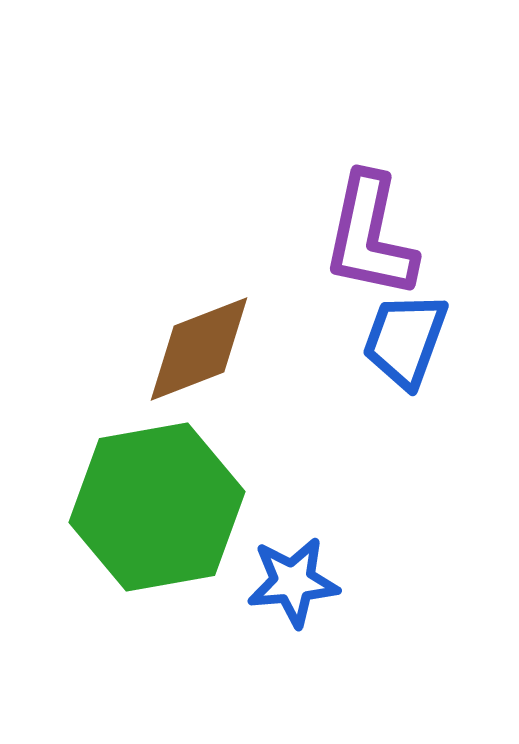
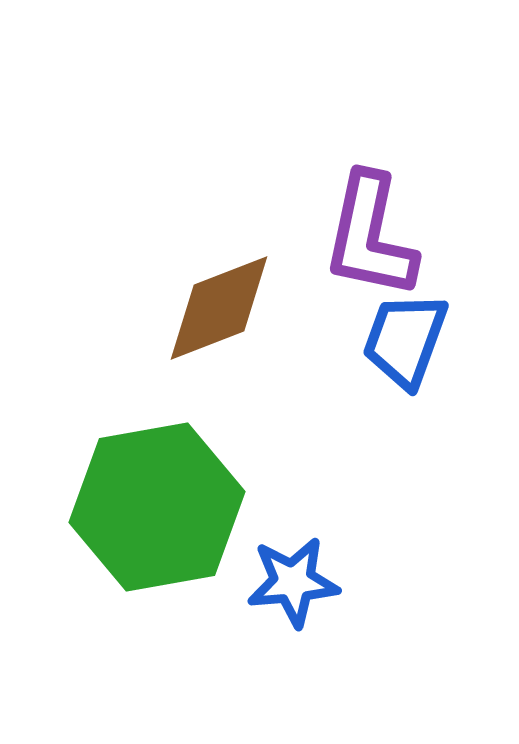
brown diamond: moved 20 px right, 41 px up
